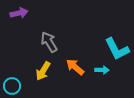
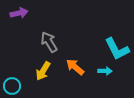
cyan arrow: moved 3 px right, 1 px down
